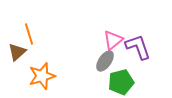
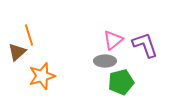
orange line: moved 1 px down
purple L-shape: moved 7 px right, 2 px up
gray ellipse: rotated 55 degrees clockwise
